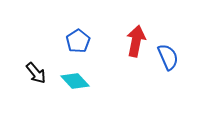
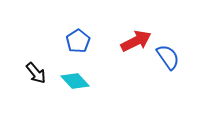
red arrow: rotated 52 degrees clockwise
blue semicircle: rotated 12 degrees counterclockwise
